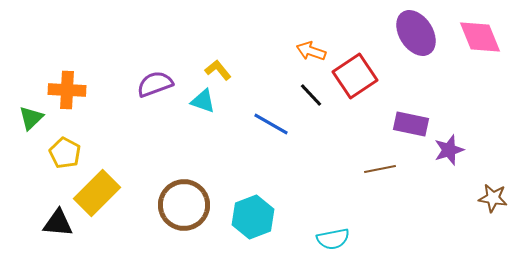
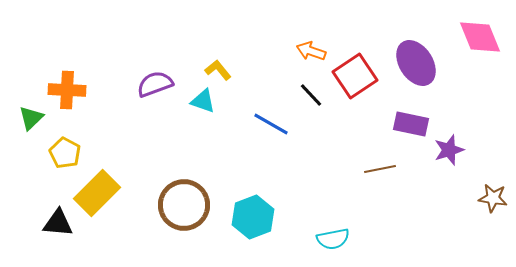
purple ellipse: moved 30 px down
